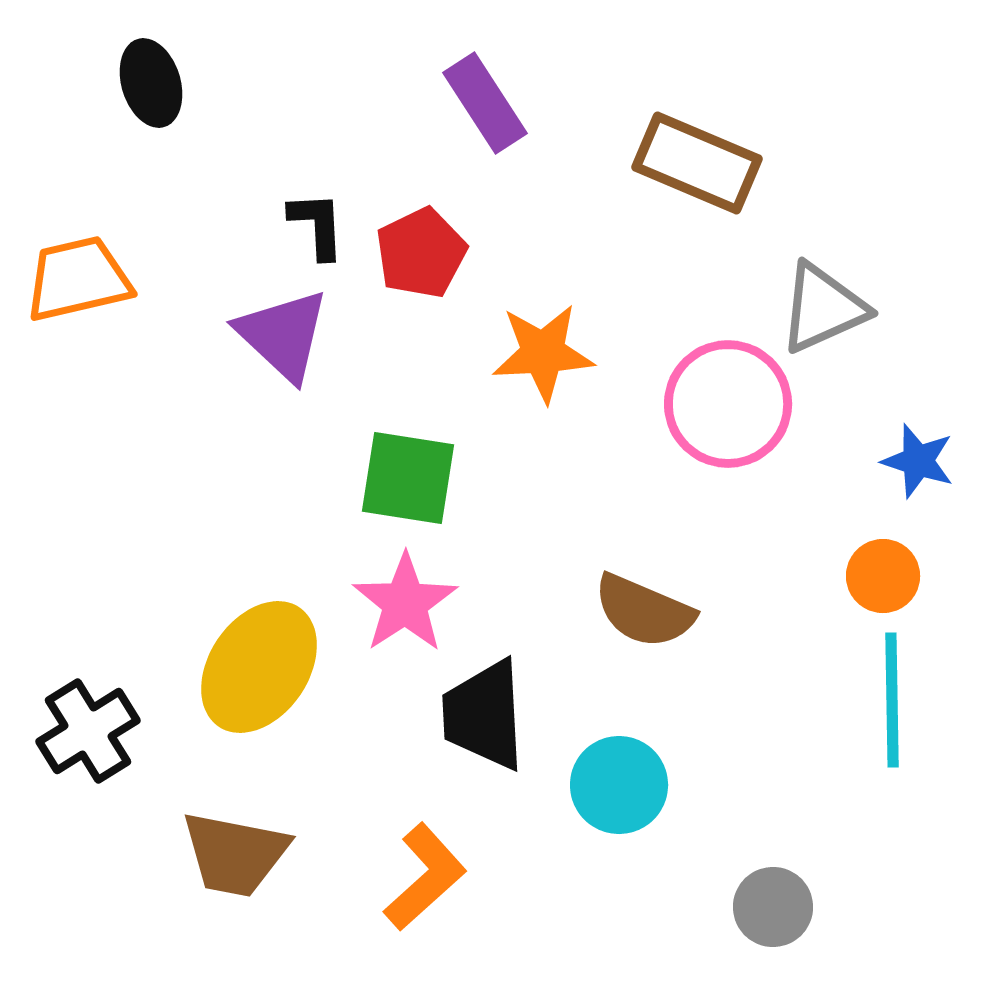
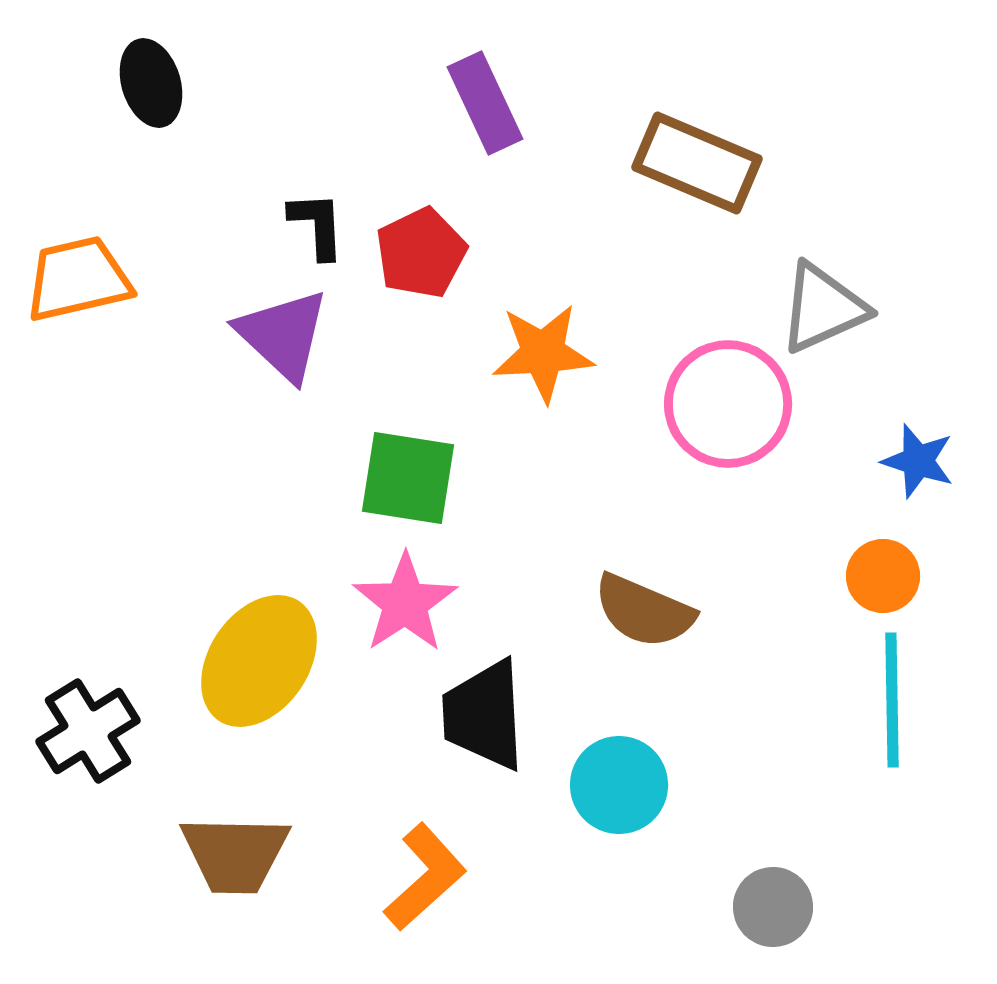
purple rectangle: rotated 8 degrees clockwise
yellow ellipse: moved 6 px up
brown trapezoid: rotated 10 degrees counterclockwise
